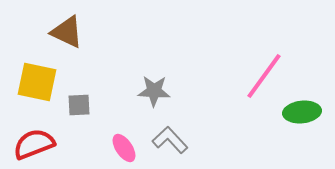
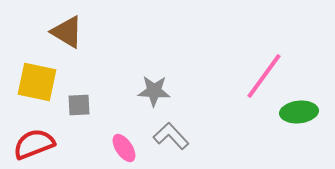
brown triangle: rotated 6 degrees clockwise
green ellipse: moved 3 px left
gray L-shape: moved 1 px right, 4 px up
